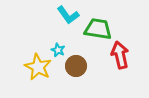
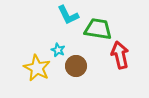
cyan L-shape: rotated 10 degrees clockwise
yellow star: moved 1 px left, 1 px down
